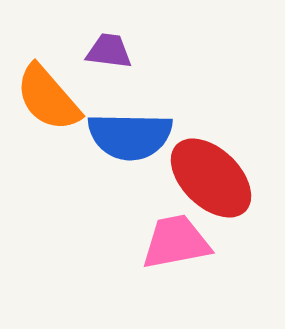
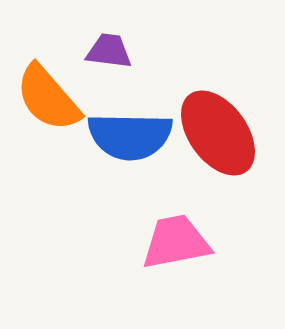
red ellipse: moved 7 px right, 45 px up; rotated 10 degrees clockwise
